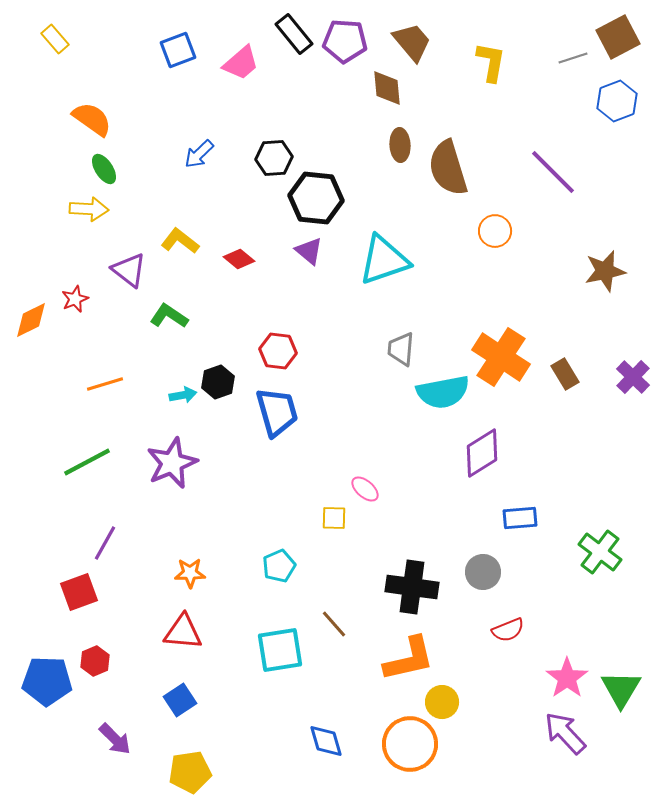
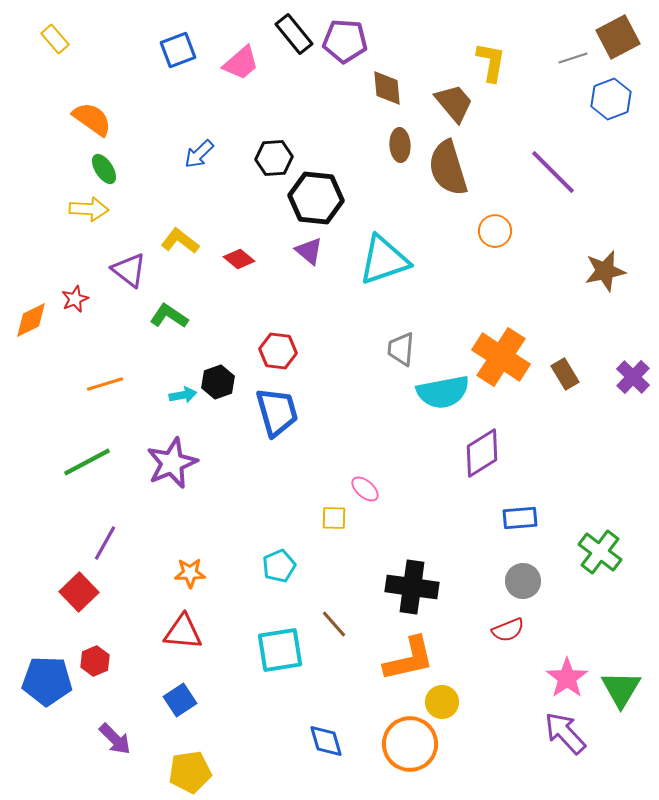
brown trapezoid at (412, 42): moved 42 px right, 61 px down
blue hexagon at (617, 101): moved 6 px left, 2 px up
gray circle at (483, 572): moved 40 px right, 9 px down
red square at (79, 592): rotated 24 degrees counterclockwise
